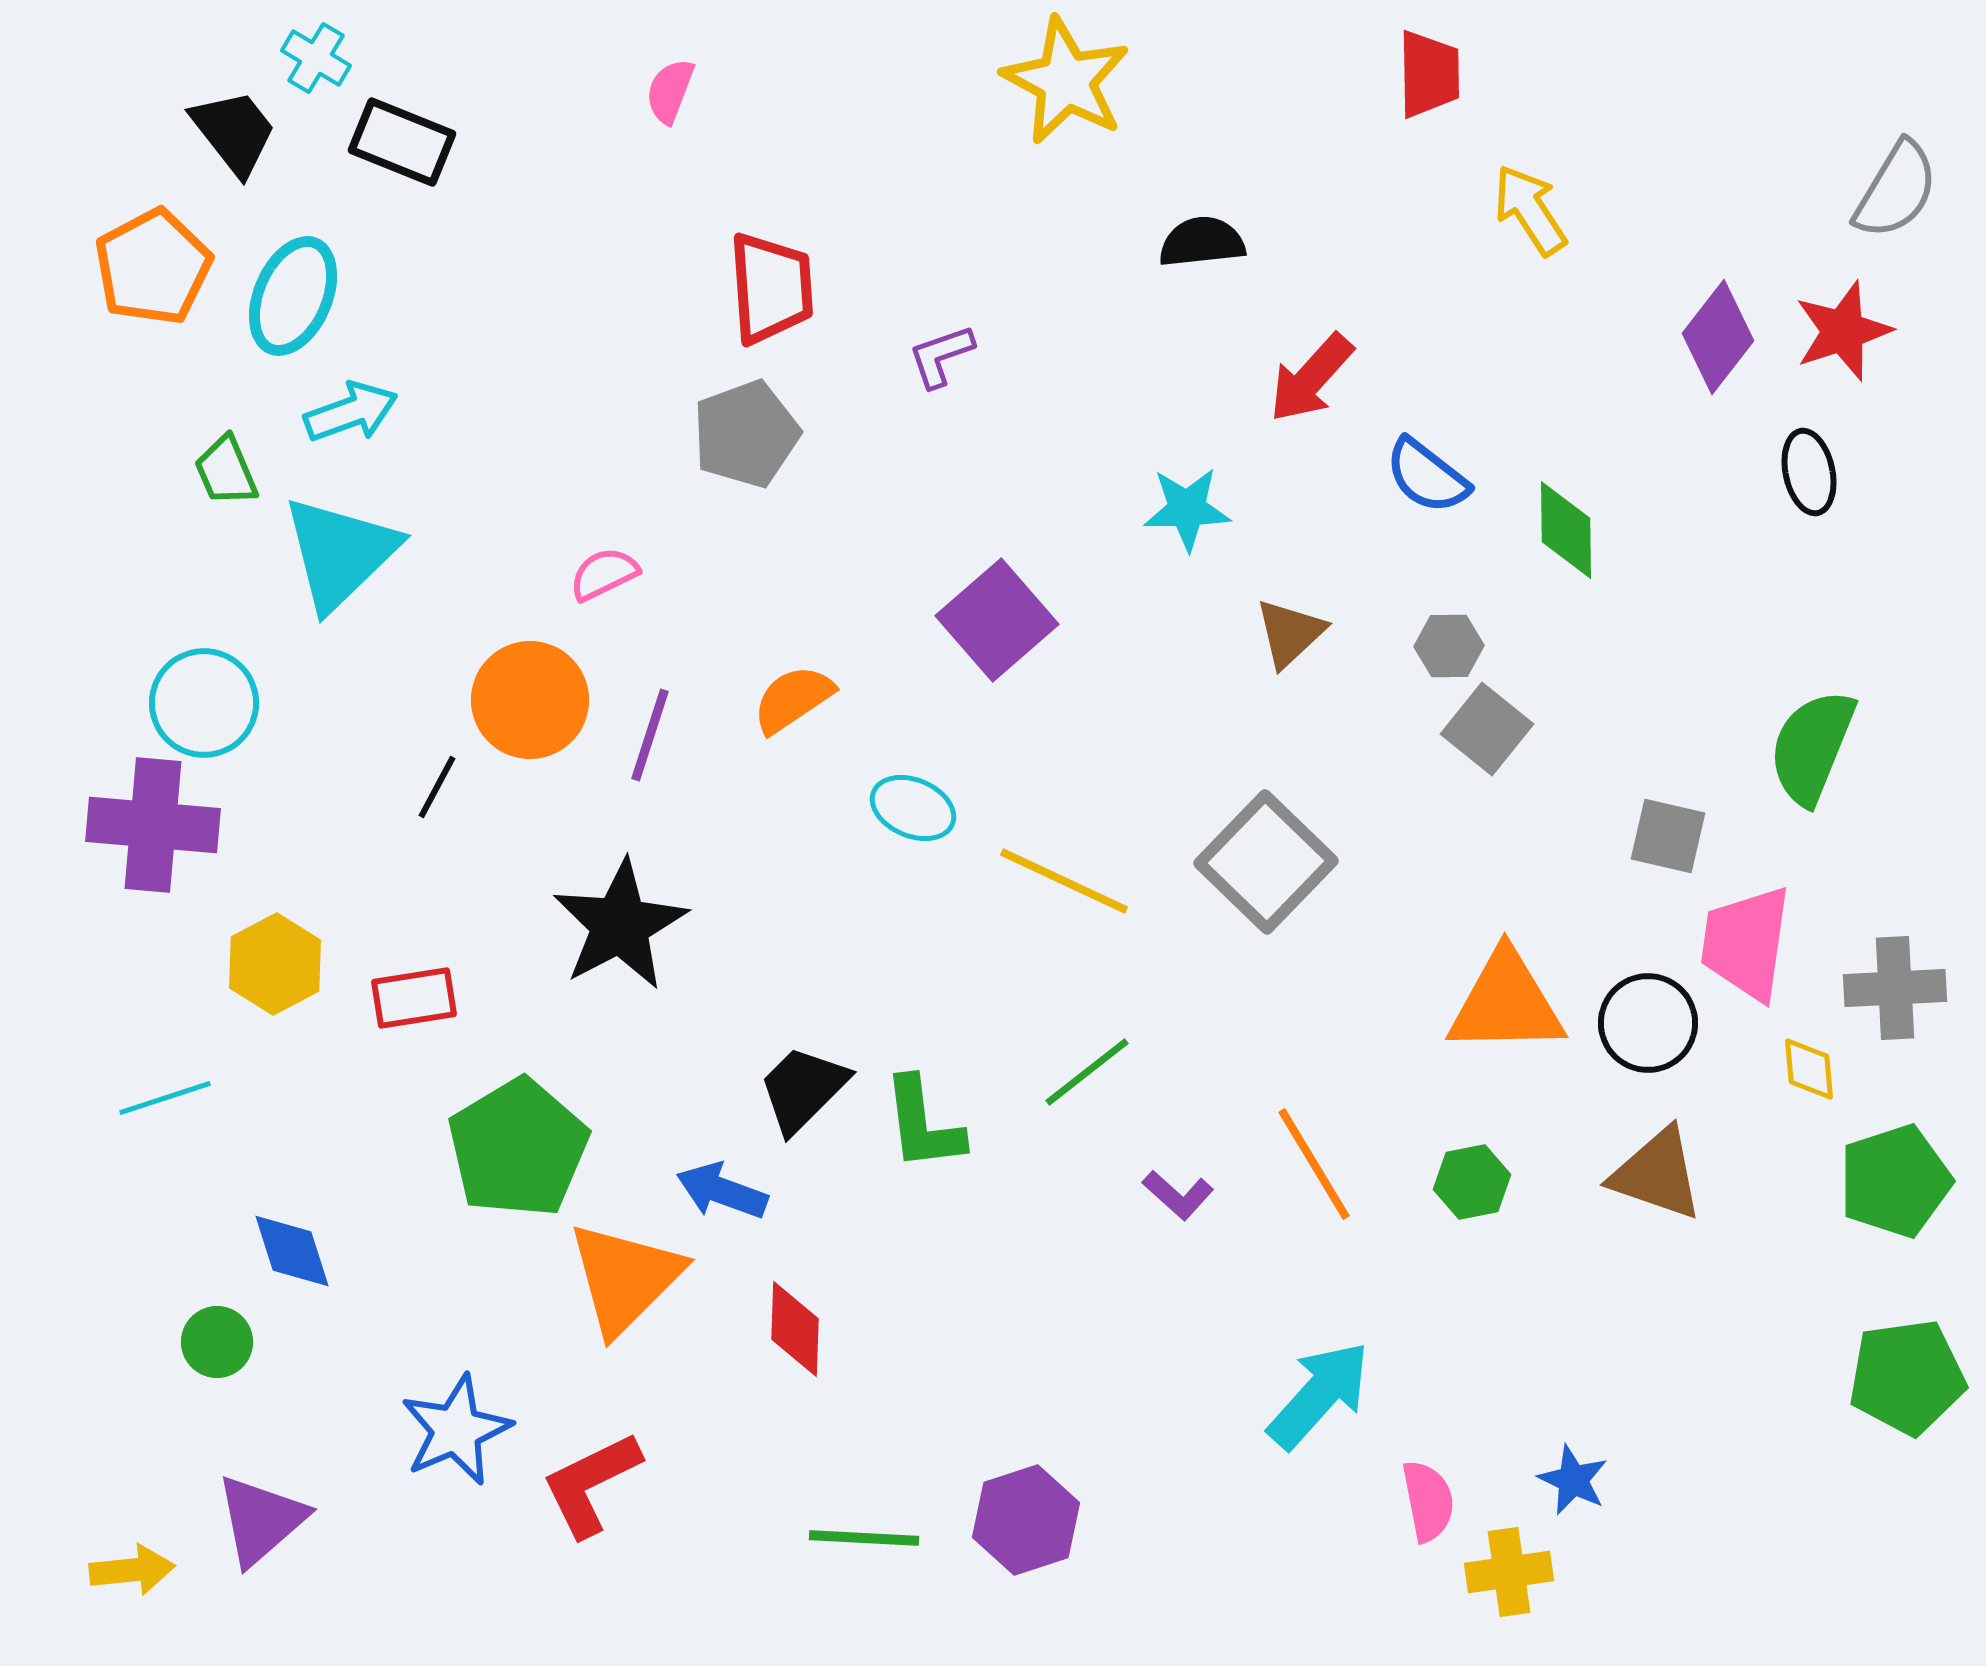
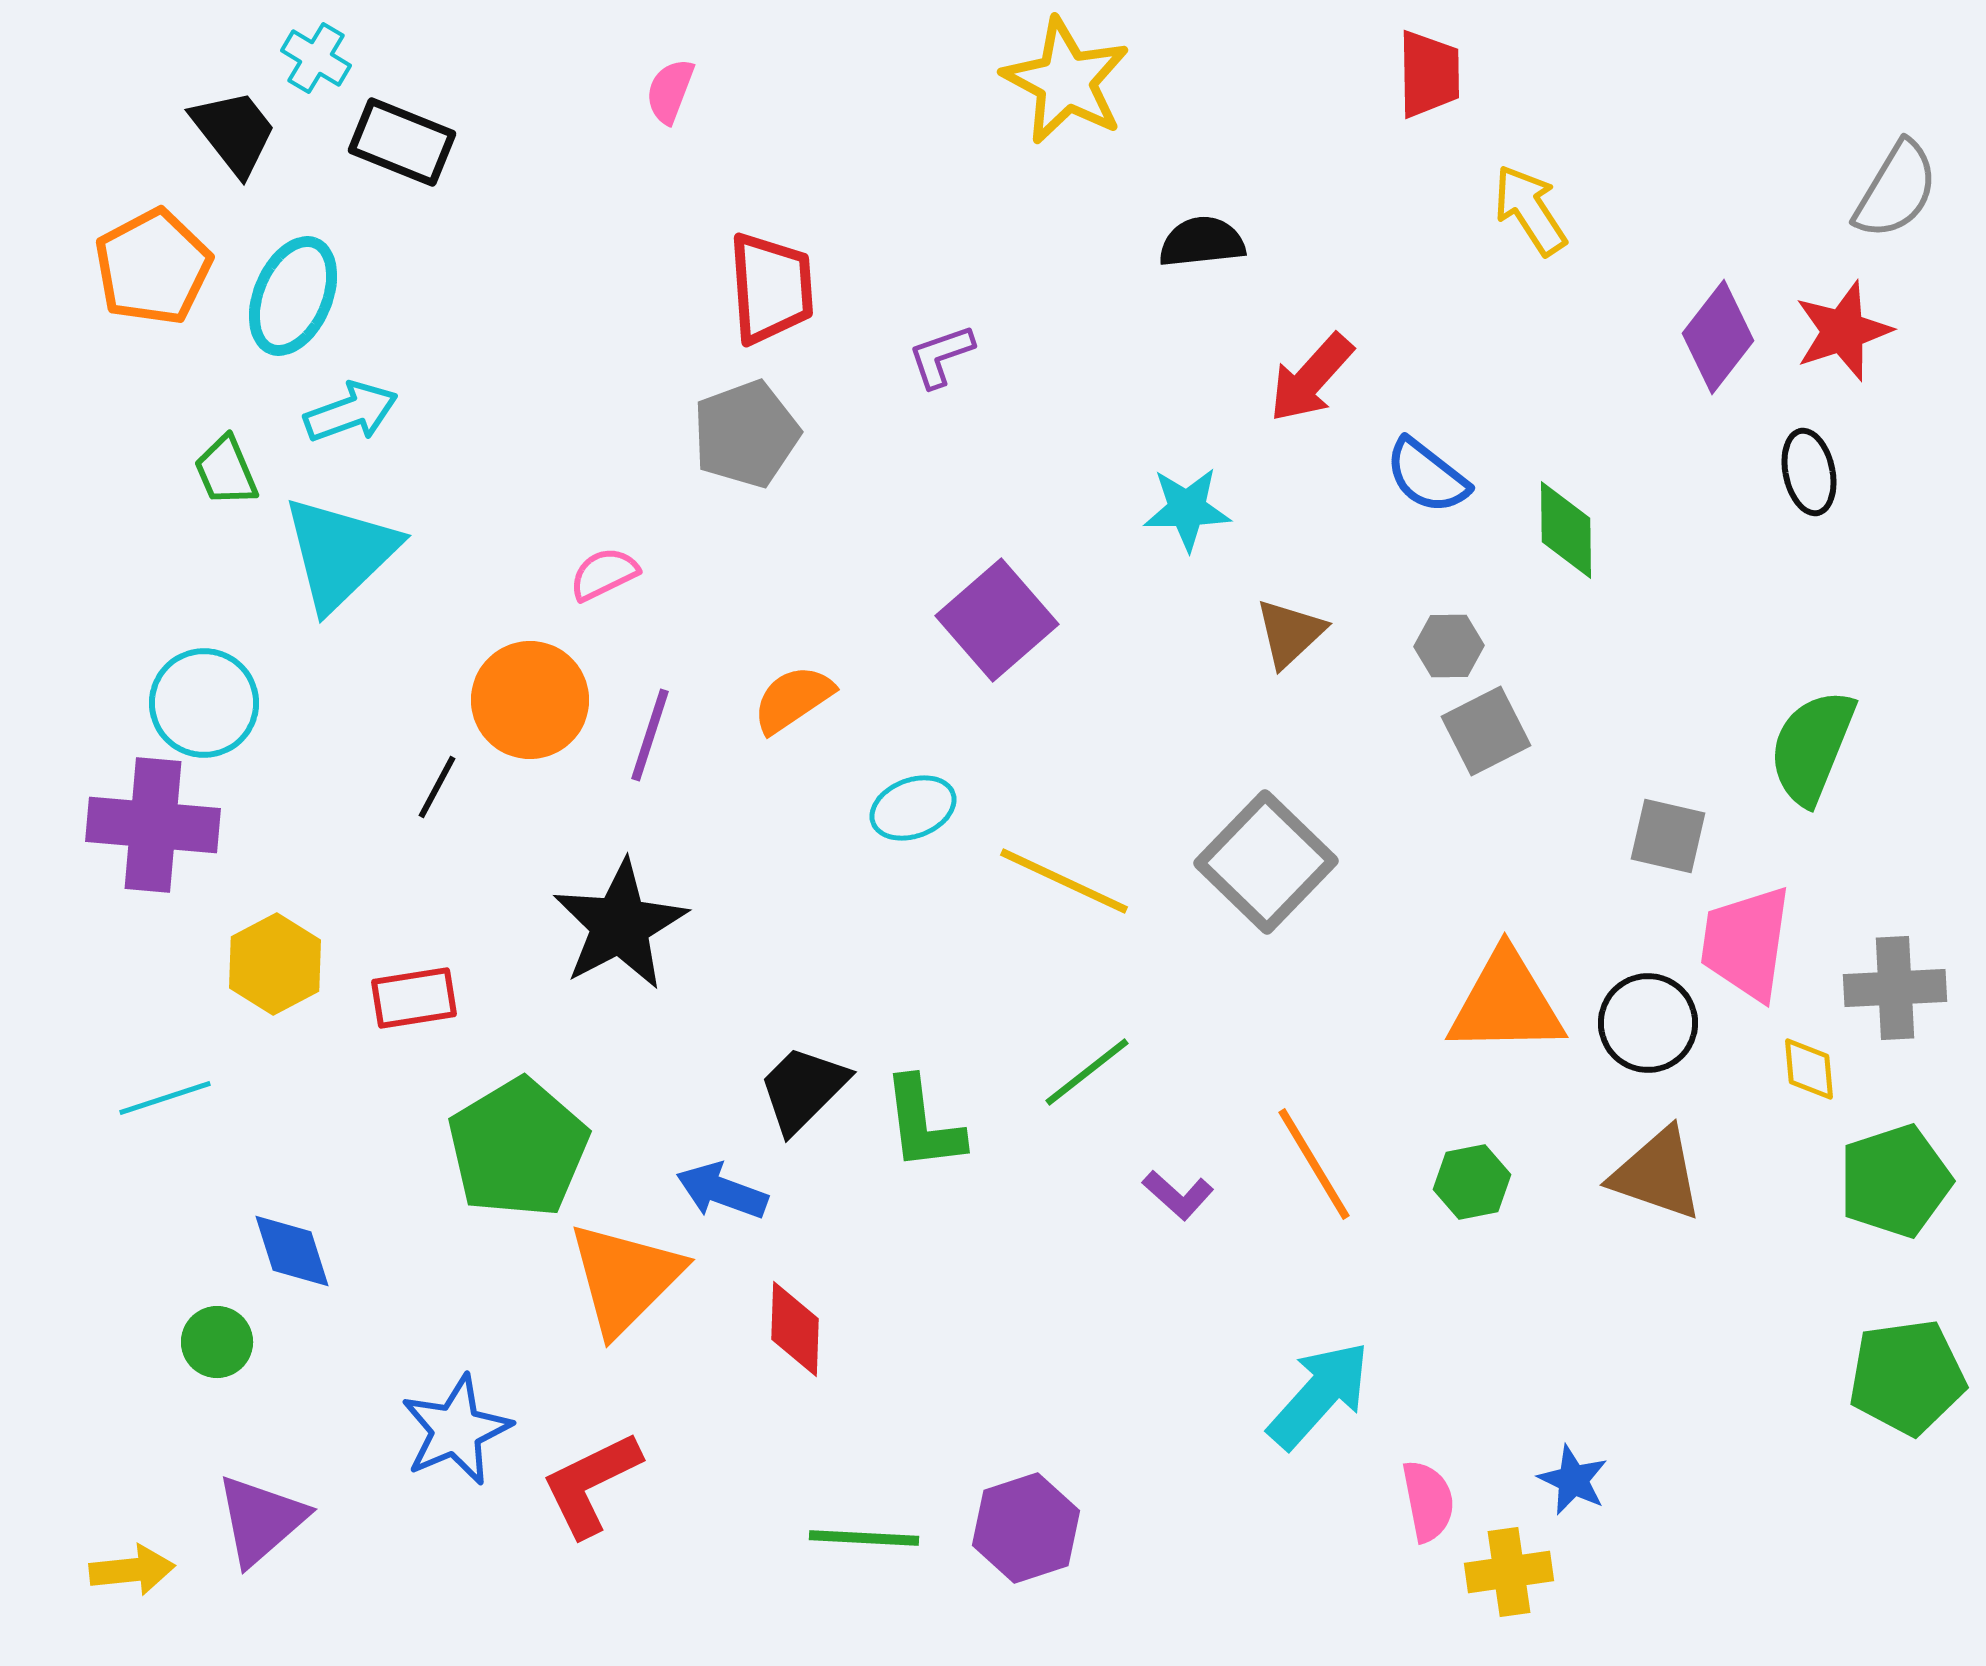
gray square at (1487, 729): moved 1 px left, 2 px down; rotated 24 degrees clockwise
cyan ellipse at (913, 808): rotated 44 degrees counterclockwise
purple hexagon at (1026, 1520): moved 8 px down
